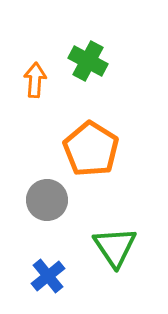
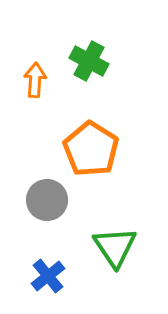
green cross: moved 1 px right
